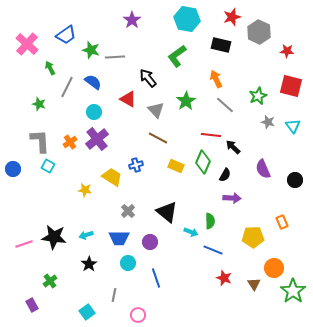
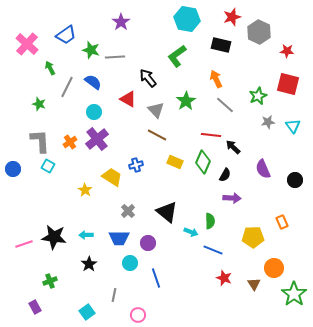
purple star at (132, 20): moved 11 px left, 2 px down
red square at (291, 86): moved 3 px left, 2 px up
gray star at (268, 122): rotated 24 degrees counterclockwise
brown line at (158, 138): moved 1 px left, 3 px up
yellow rectangle at (176, 166): moved 1 px left, 4 px up
yellow star at (85, 190): rotated 24 degrees clockwise
cyan arrow at (86, 235): rotated 16 degrees clockwise
purple circle at (150, 242): moved 2 px left, 1 px down
cyan circle at (128, 263): moved 2 px right
green cross at (50, 281): rotated 16 degrees clockwise
green star at (293, 291): moved 1 px right, 3 px down
purple rectangle at (32, 305): moved 3 px right, 2 px down
